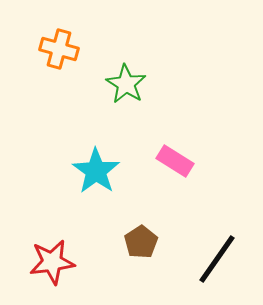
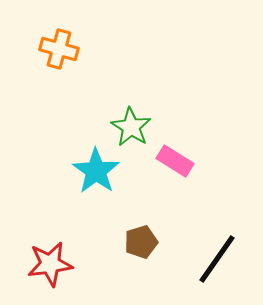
green star: moved 5 px right, 43 px down
brown pentagon: rotated 16 degrees clockwise
red star: moved 2 px left, 2 px down
